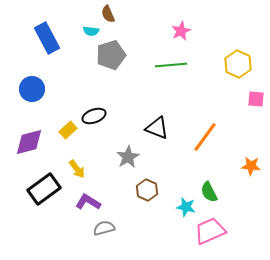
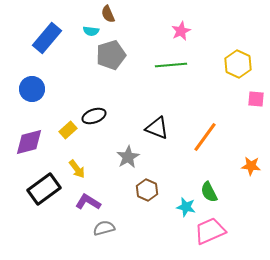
blue rectangle: rotated 68 degrees clockwise
